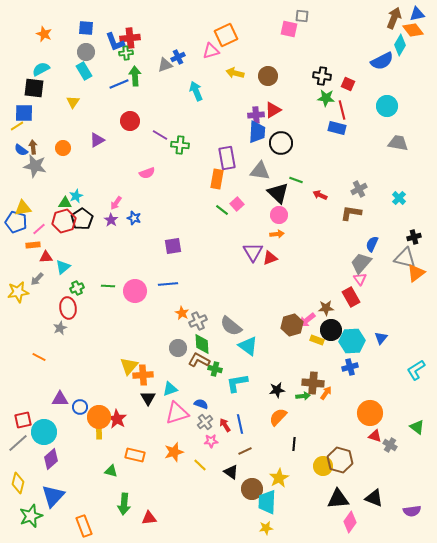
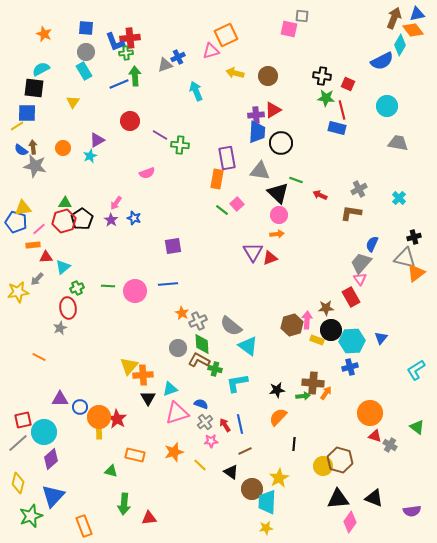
blue square at (24, 113): moved 3 px right
cyan star at (76, 196): moved 14 px right, 40 px up
pink arrow at (307, 320): rotated 132 degrees clockwise
